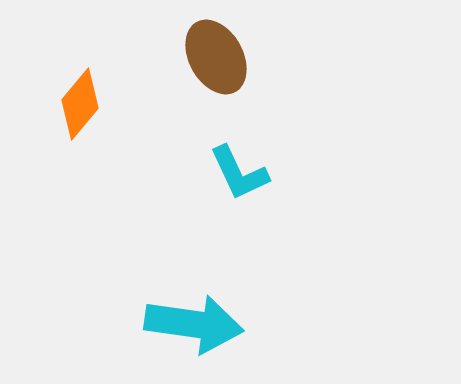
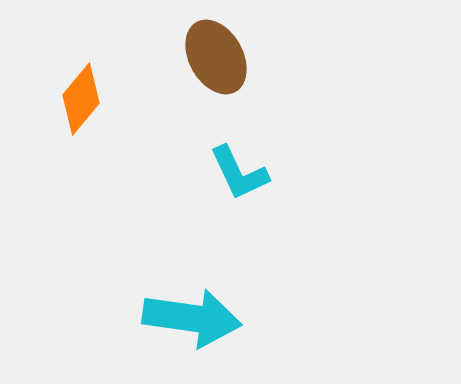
orange diamond: moved 1 px right, 5 px up
cyan arrow: moved 2 px left, 6 px up
